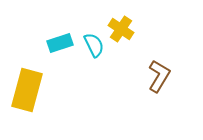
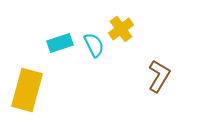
yellow cross: rotated 20 degrees clockwise
